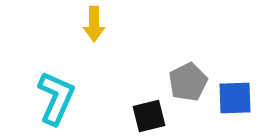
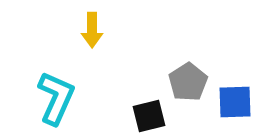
yellow arrow: moved 2 px left, 6 px down
gray pentagon: rotated 6 degrees counterclockwise
blue square: moved 4 px down
